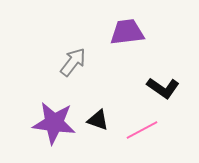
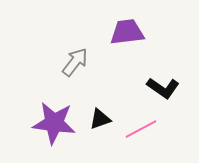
gray arrow: moved 2 px right
black triangle: moved 2 px right, 1 px up; rotated 40 degrees counterclockwise
pink line: moved 1 px left, 1 px up
